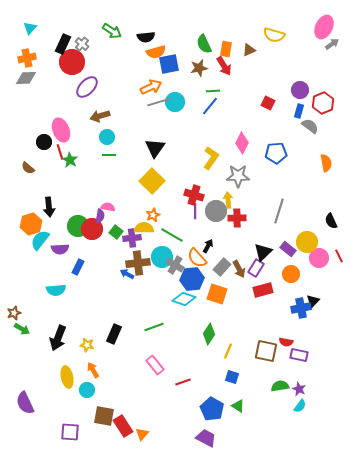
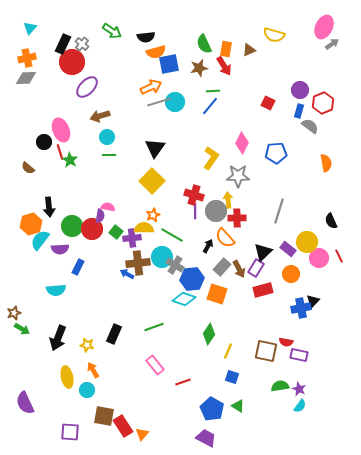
green circle at (78, 226): moved 6 px left
orange semicircle at (197, 258): moved 28 px right, 20 px up
